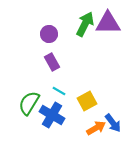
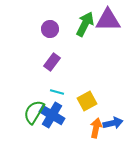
purple triangle: moved 3 px up
purple circle: moved 1 px right, 5 px up
purple rectangle: rotated 66 degrees clockwise
cyan line: moved 2 px left, 1 px down; rotated 16 degrees counterclockwise
green semicircle: moved 5 px right, 9 px down
blue arrow: rotated 66 degrees counterclockwise
orange arrow: rotated 48 degrees counterclockwise
